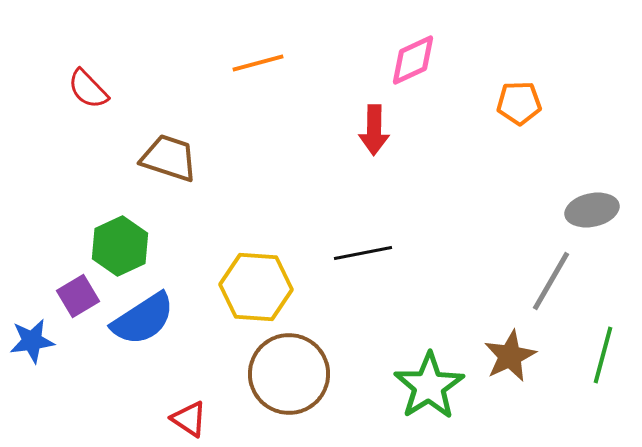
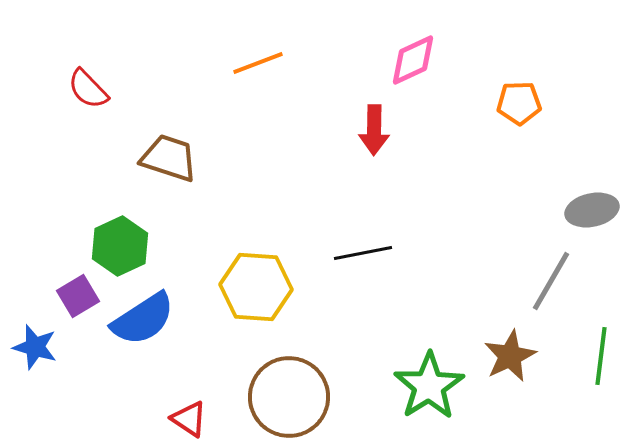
orange line: rotated 6 degrees counterclockwise
blue star: moved 3 px right, 6 px down; rotated 24 degrees clockwise
green line: moved 2 px left, 1 px down; rotated 8 degrees counterclockwise
brown circle: moved 23 px down
